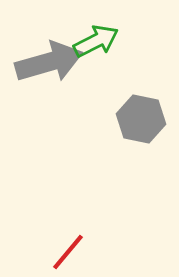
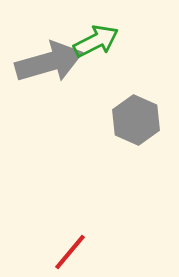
gray hexagon: moved 5 px left, 1 px down; rotated 12 degrees clockwise
red line: moved 2 px right
